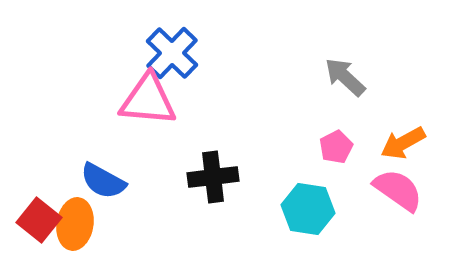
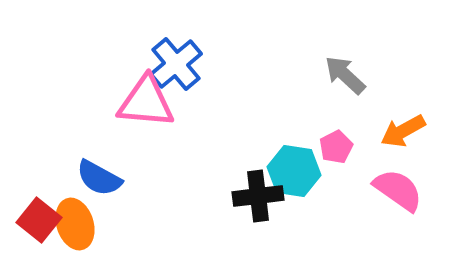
blue cross: moved 4 px right, 11 px down; rotated 6 degrees clockwise
gray arrow: moved 2 px up
pink triangle: moved 2 px left, 2 px down
orange arrow: moved 12 px up
black cross: moved 45 px right, 19 px down
blue semicircle: moved 4 px left, 3 px up
cyan hexagon: moved 14 px left, 38 px up
orange ellipse: rotated 27 degrees counterclockwise
